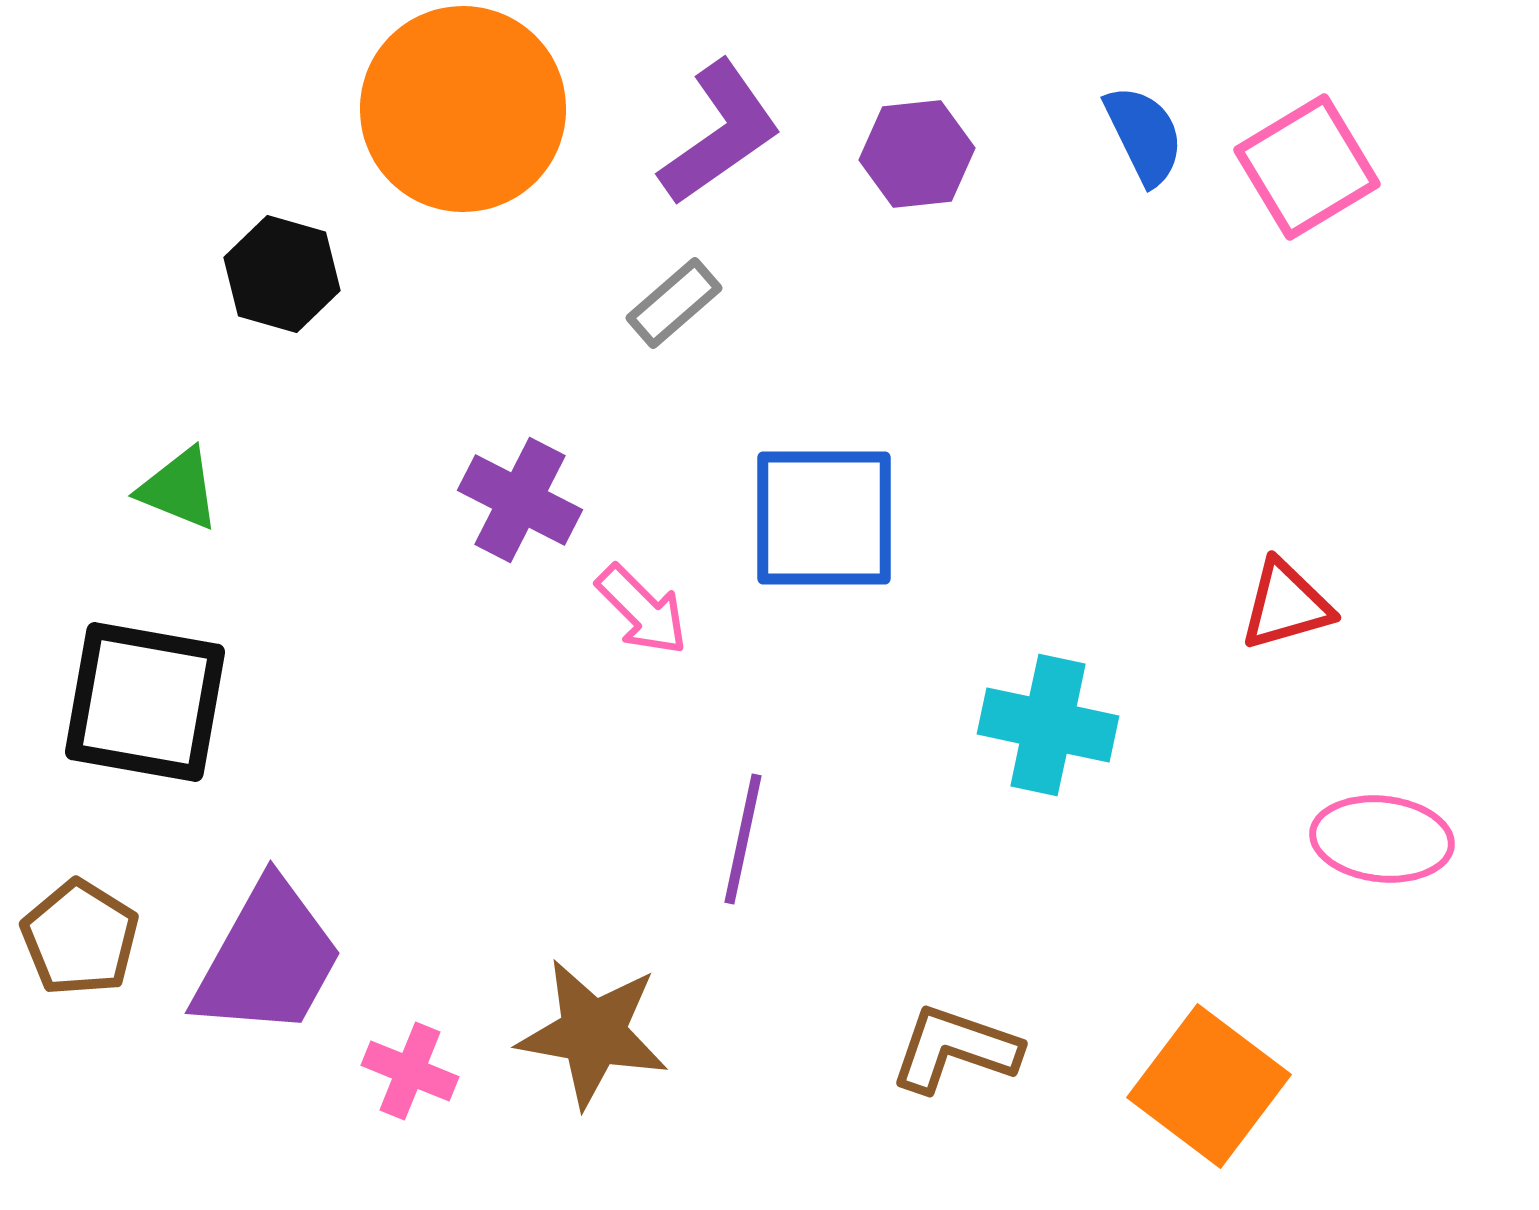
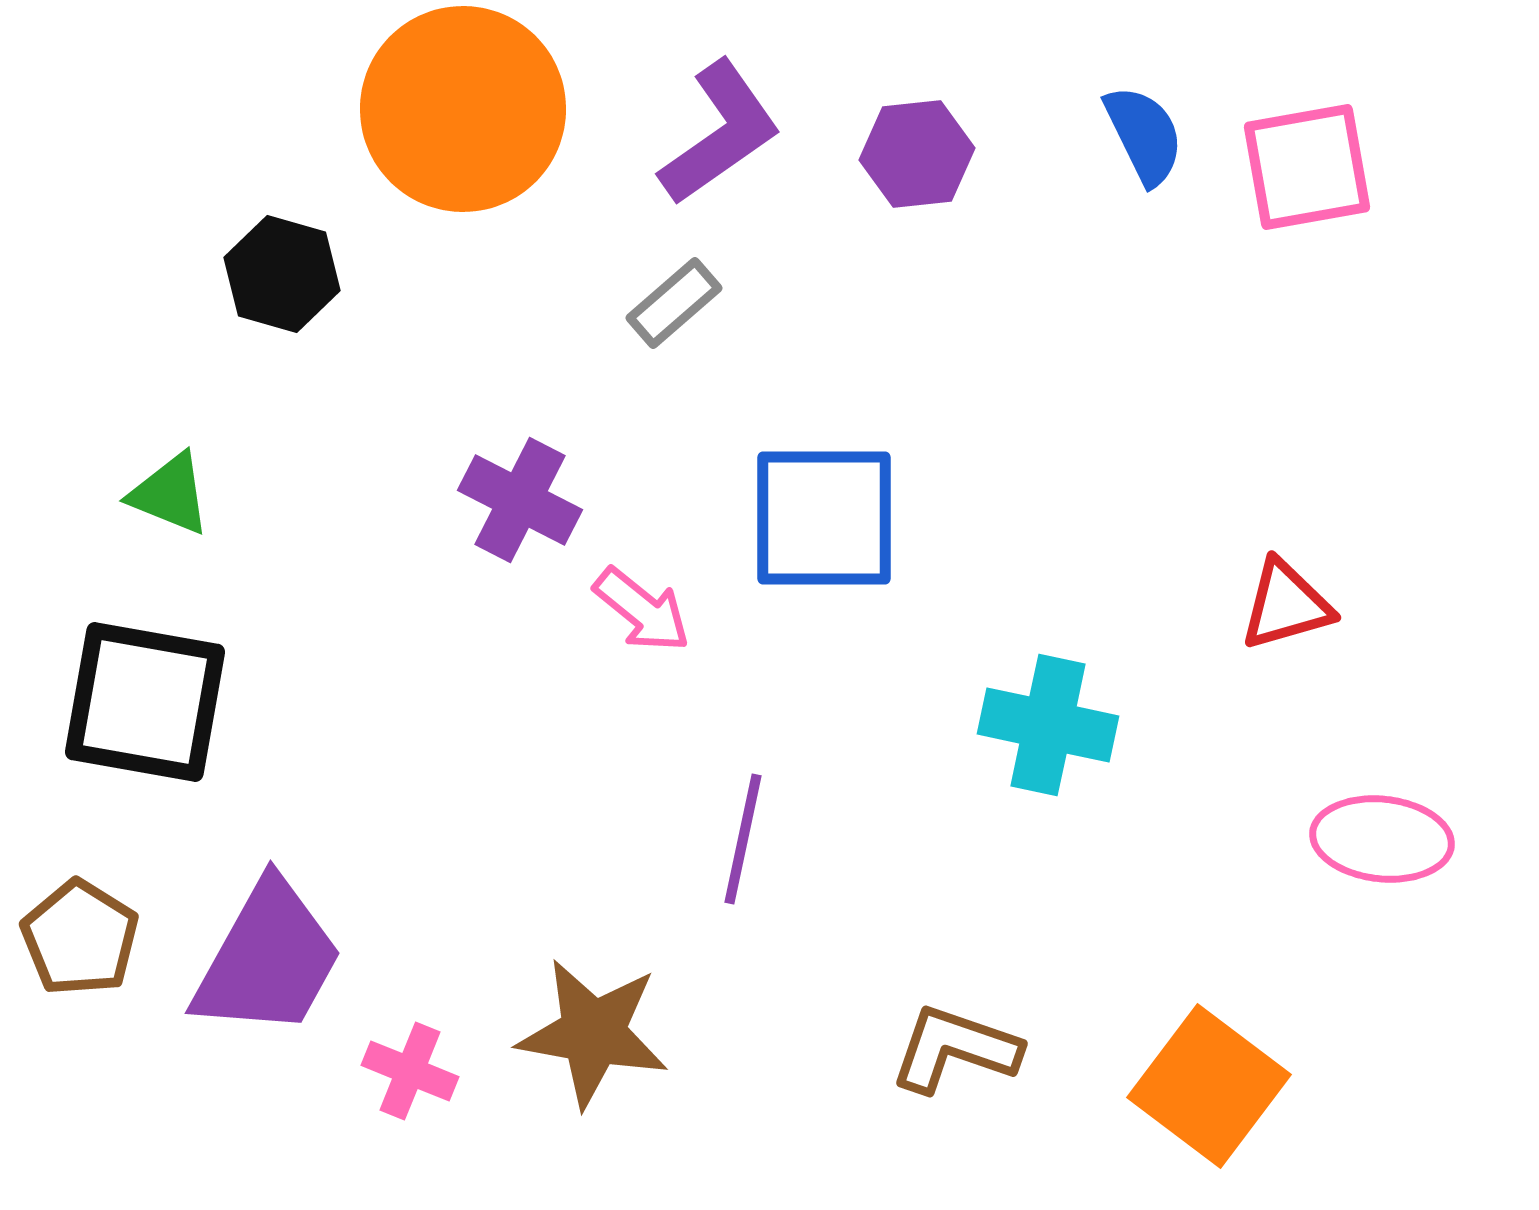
pink square: rotated 21 degrees clockwise
green triangle: moved 9 px left, 5 px down
pink arrow: rotated 6 degrees counterclockwise
